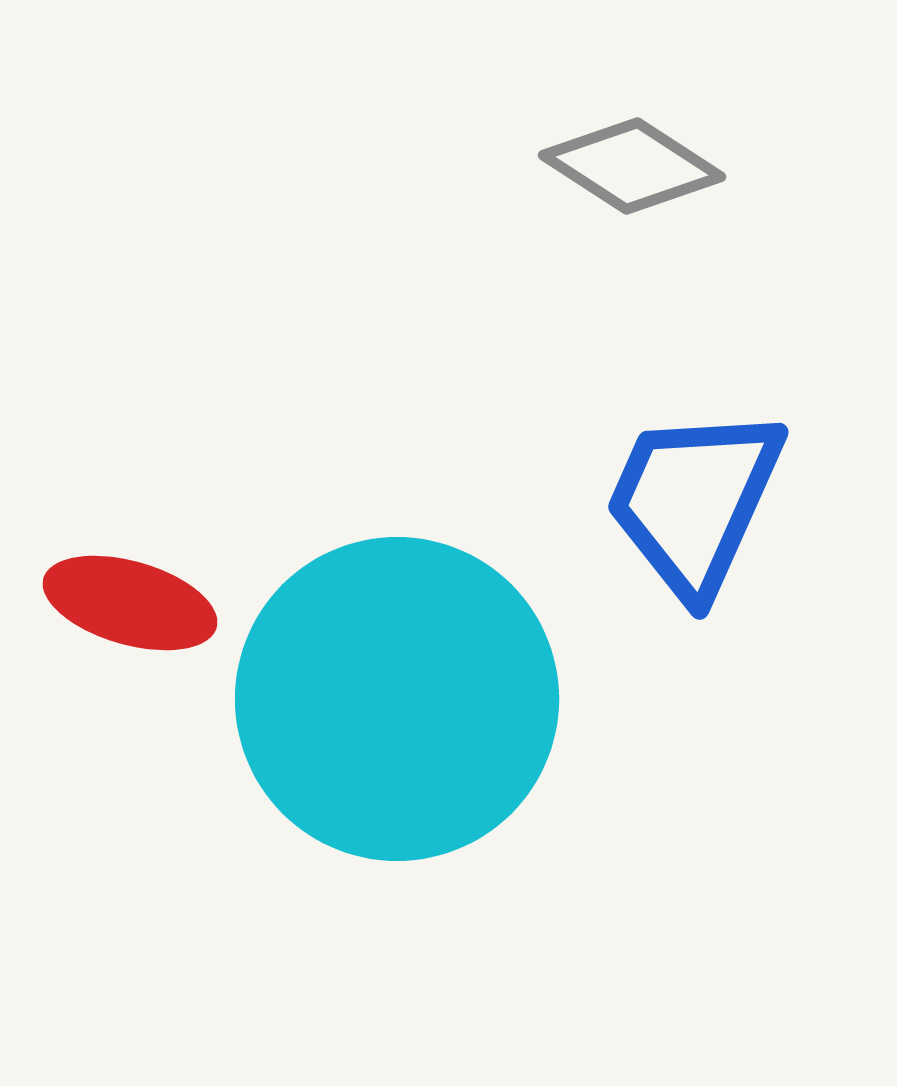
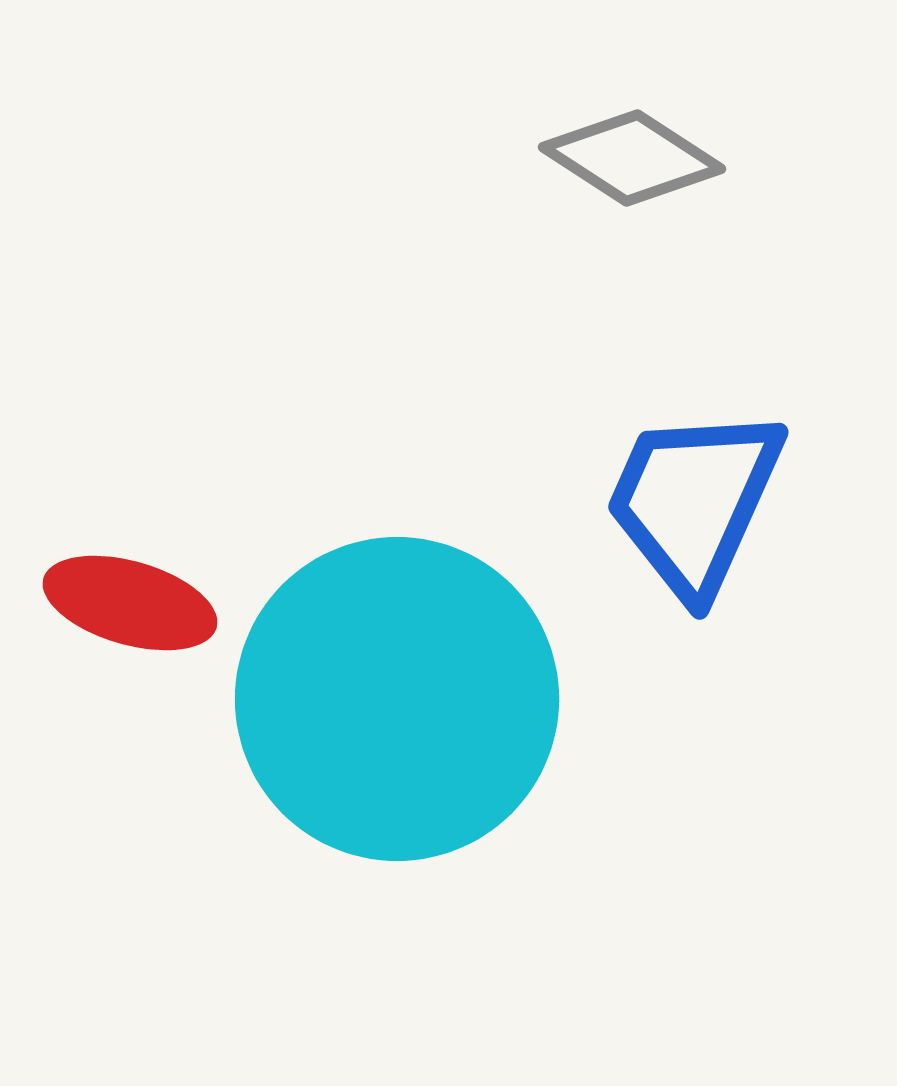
gray diamond: moved 8 px up
